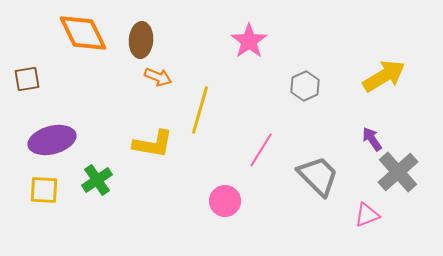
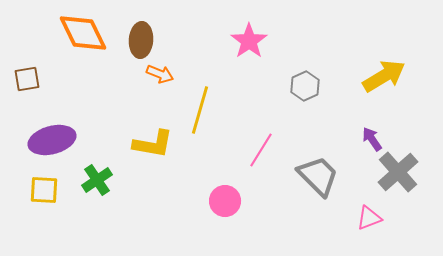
orange arrow: moved 2 px right, 3 px up
pink triangle: moved 2 px right, 3 px down
